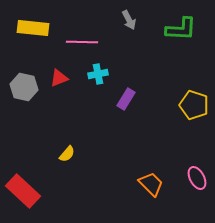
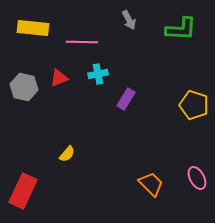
red rectangle: rotated 72 degrees clockwise
